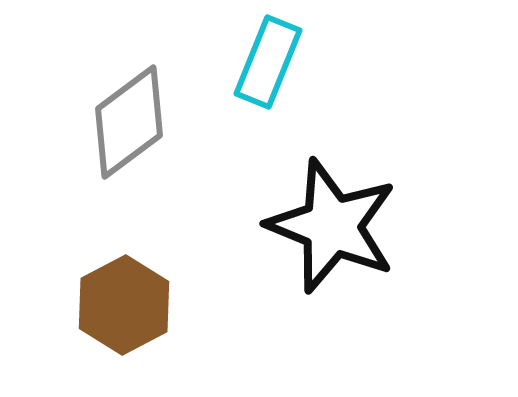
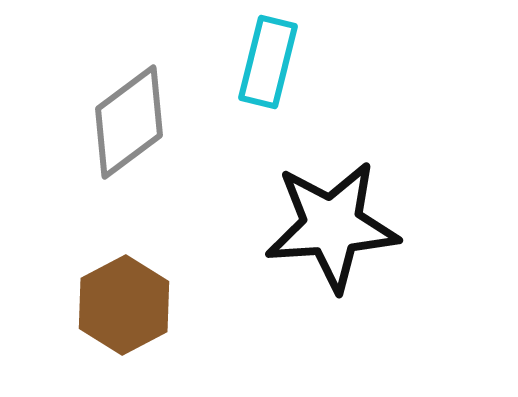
cyan rectangle: rotated 8 degrees counterclockwise
black star: rotated 26 degrees counterclockwise
